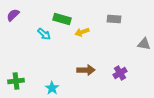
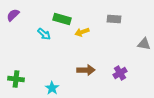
green cross: moved 2 px up; rotated 14 degrees clockwise
